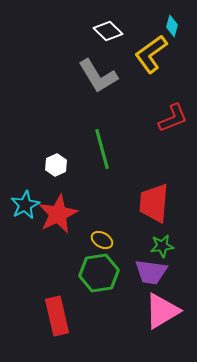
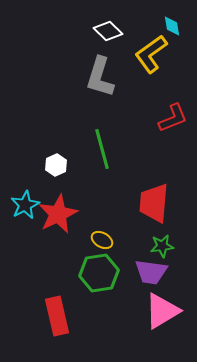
cyan diamond: rotated 25 degrees counterclockwise
gray L-shape: moved 2 px right, 1 px down; rotated 48 degrees clockwise
